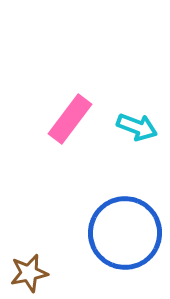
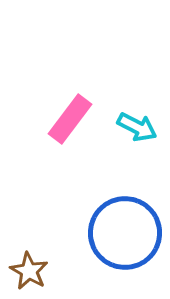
cyan arrow: rotated 6 degrees clockwise
brown star: moved 2 px up; rotated 30 degrees counterclockwise
